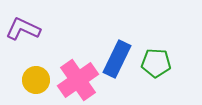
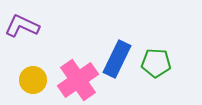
purple L-shape: moved 1 px left, 3 px up
yellow circle: moved 3 px left
